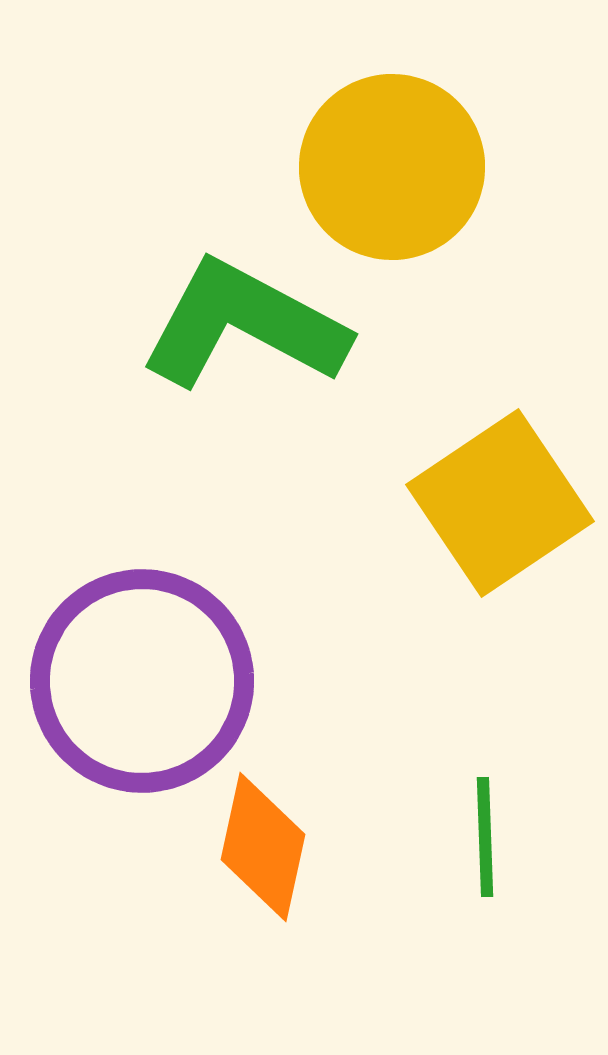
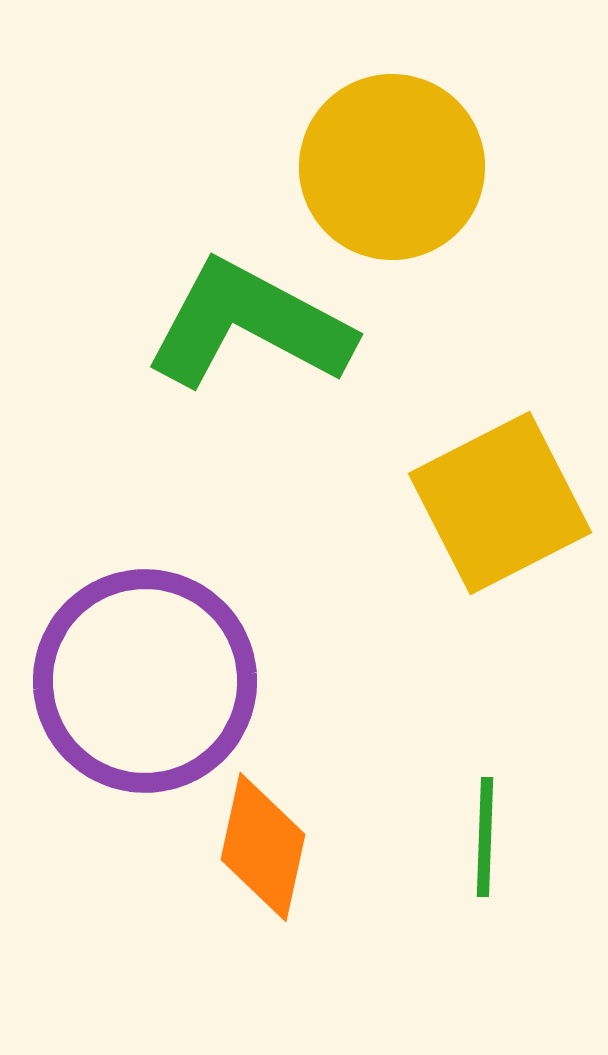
green L-shape: moved 5 px right
yellow square: rotated 7 degrees clockwise
purple circle: moved 3 px right
green line: rotated 4 degrees clockwise
